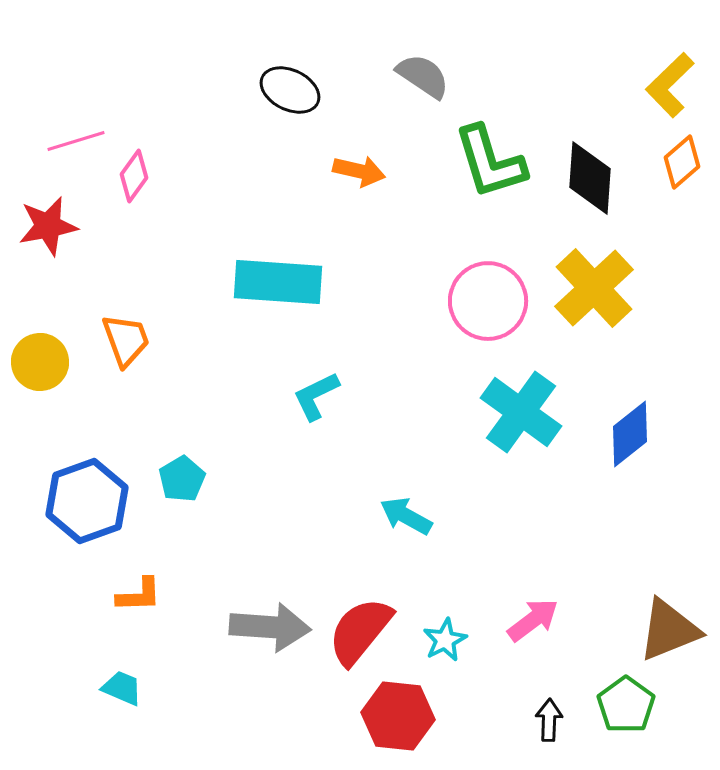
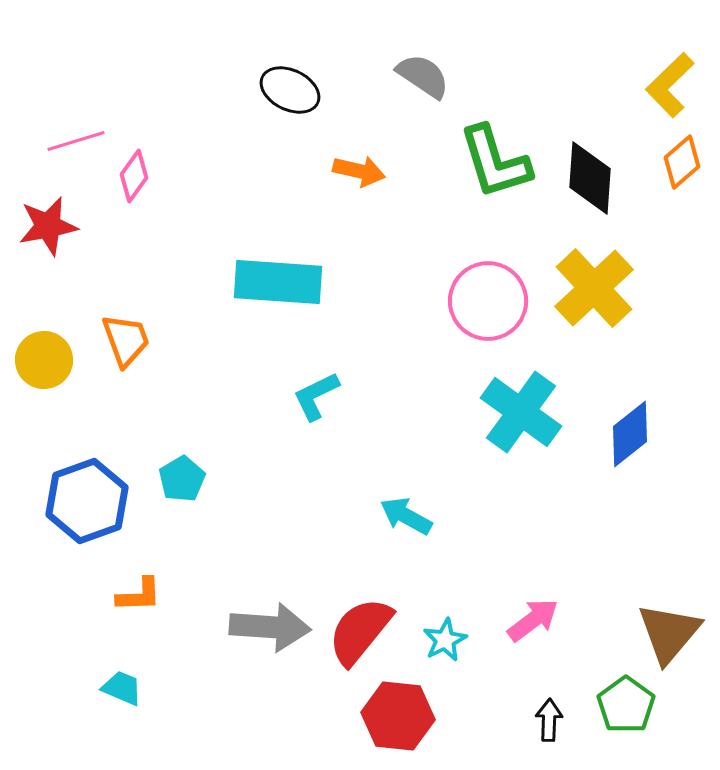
green L-shape: moved 5 px right
yellow circle: moved 4 px right, 2 px up
brown triangle: moved 3 px down; rotated 28 degrees counterclockwise
